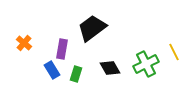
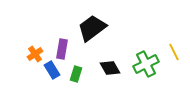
orange cross: moved 11 px right, 11 px down; rotated 14 degrees clockwise
